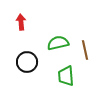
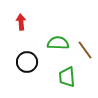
green semicircle: rotated 15 degrees clockwise
brown line: rotated 24 degrees counterclockwise
green trapezoid: moved 1 px right, 1 px down
